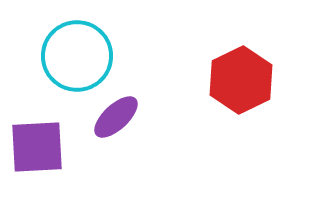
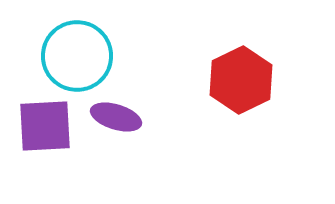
purple ellipse: rotated 60 degrees clockwise
purple square: moved 8 px right, 21 px up
